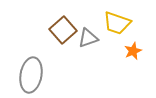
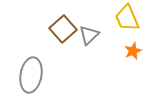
yellow trapezoid: moved 10 px right, 5 px up; rotated 48 degrees clockwise
brown square: moved 1 px up
gray triangle: moved 1 px right, 3 px up; rotated 25 degrees counterclockwise
